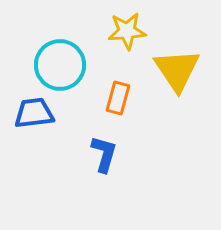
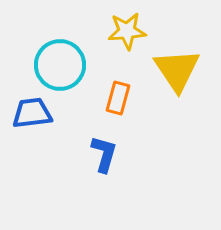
blue trapezoid: moved 2 px left
